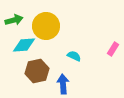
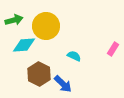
brown hexagon: moved 2 px right, 3 px down; rotated 20 degrees counterclockwise
blue arrow: rotated 138 degrees clockwise
